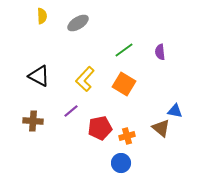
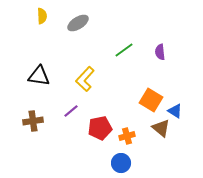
black triangle: rotated 20 degrees counterclockwise
orange square: moved 27 px right, 16 px down
blue triangle: rotated 21 degrees clockwise
brown cross: rotated 12 degrees counterclockwise
